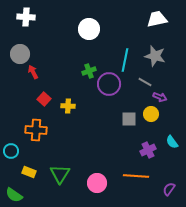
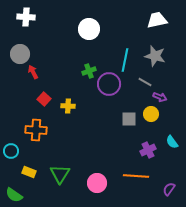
white trapezoid: moved 1 px down
